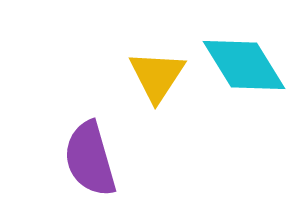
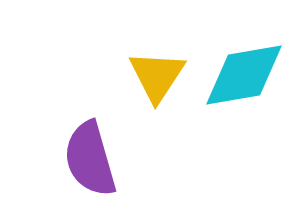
cyan diamond: moved 10 px down; rotated 68 degrees counterclockwise
